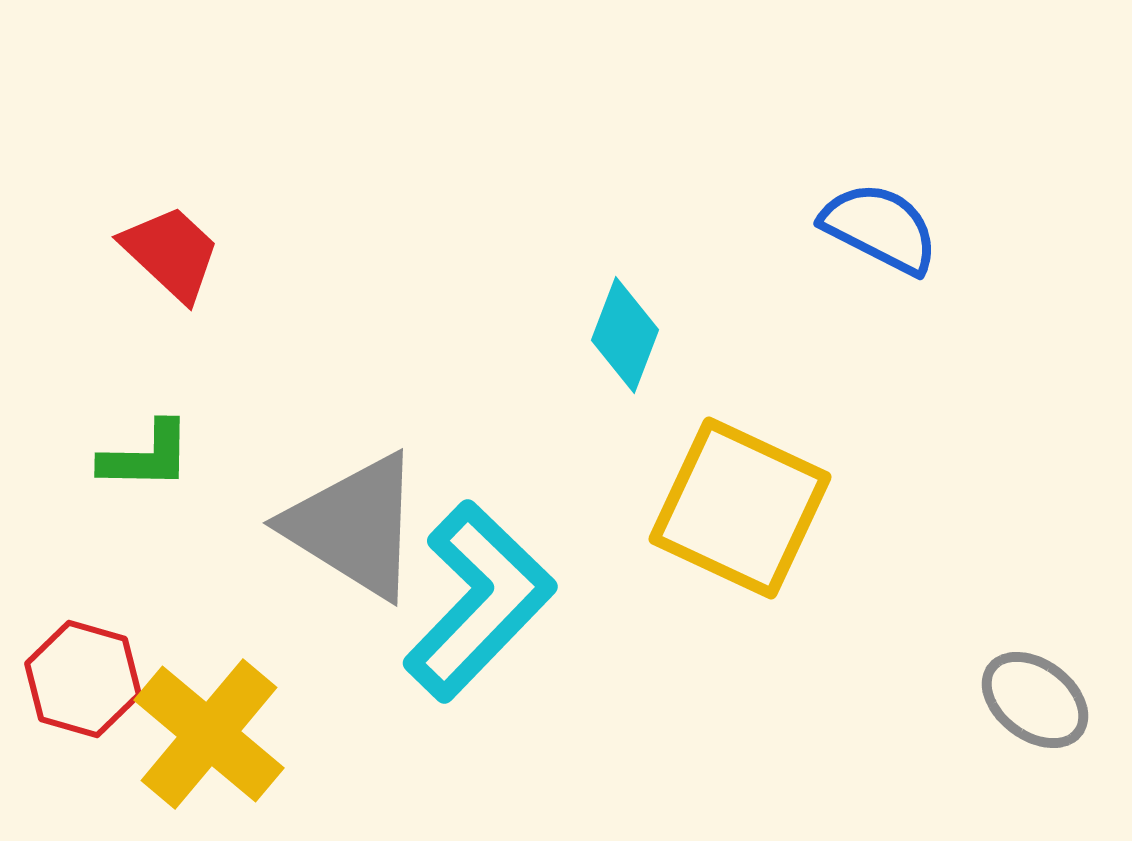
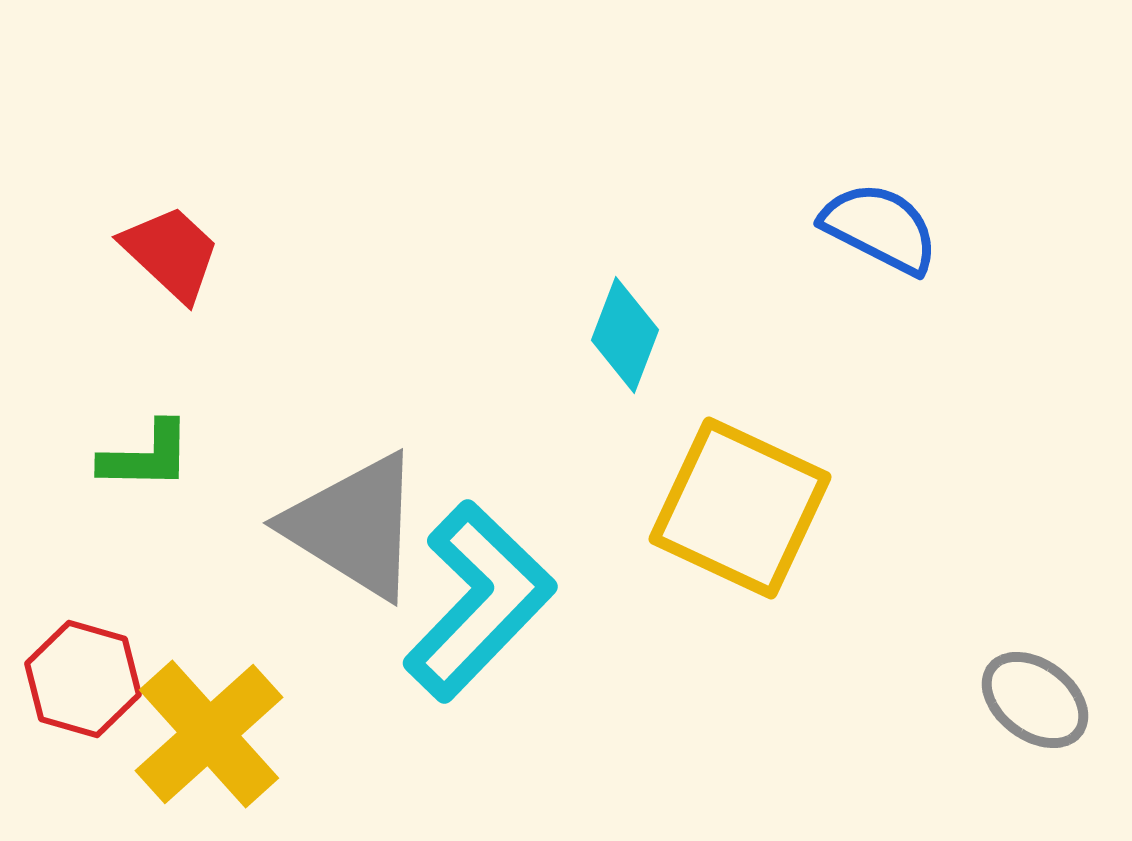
yellow cross: rotated 8 degrees clockwise
